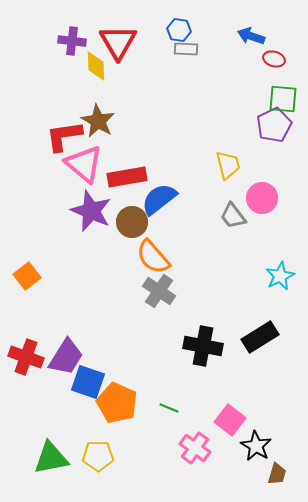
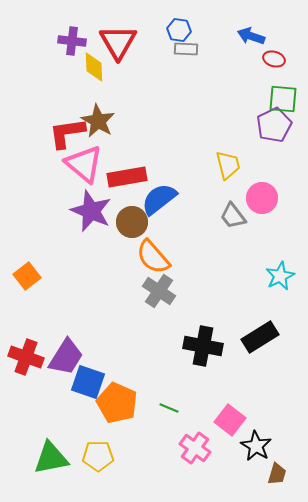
yellow diamond: moved 2 px left, 1 px down
red L-shape: moved 3 px right, 3 px up
